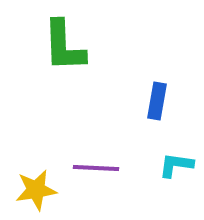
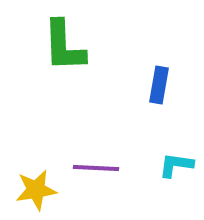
blue rectangle: moved 2 px right, 16 px up
